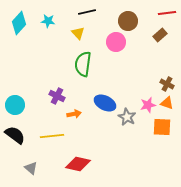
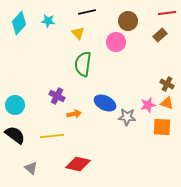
gray star: rotated 24 degrees counterclockwise
